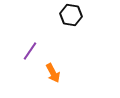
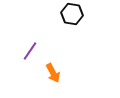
black hexagon: moved 1 px right, 1 px up
